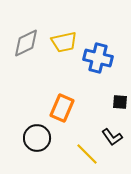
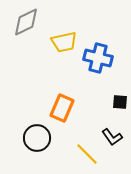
gray diamond: moved 21 px up
